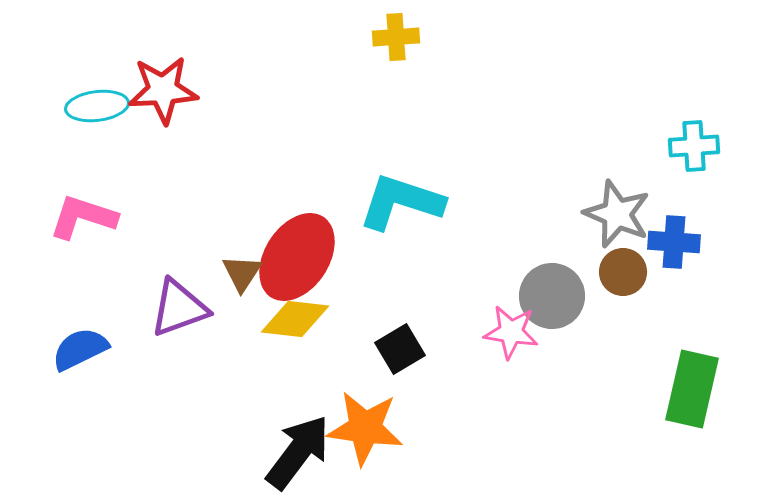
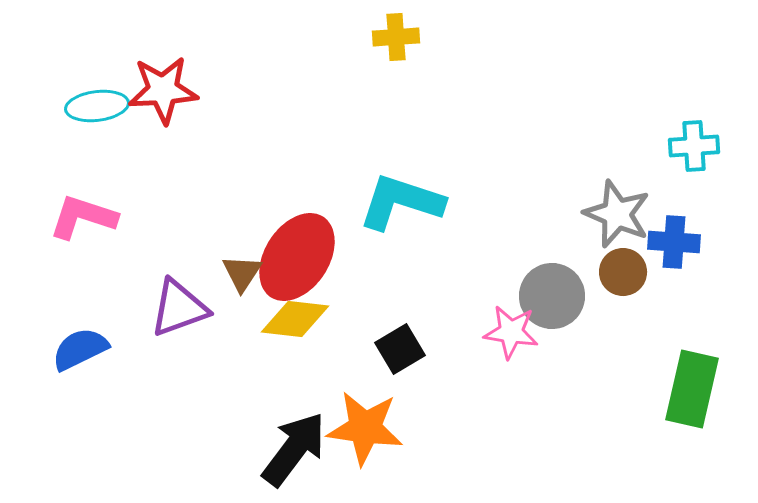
black arrow: moved 4 px left, 3 px up
